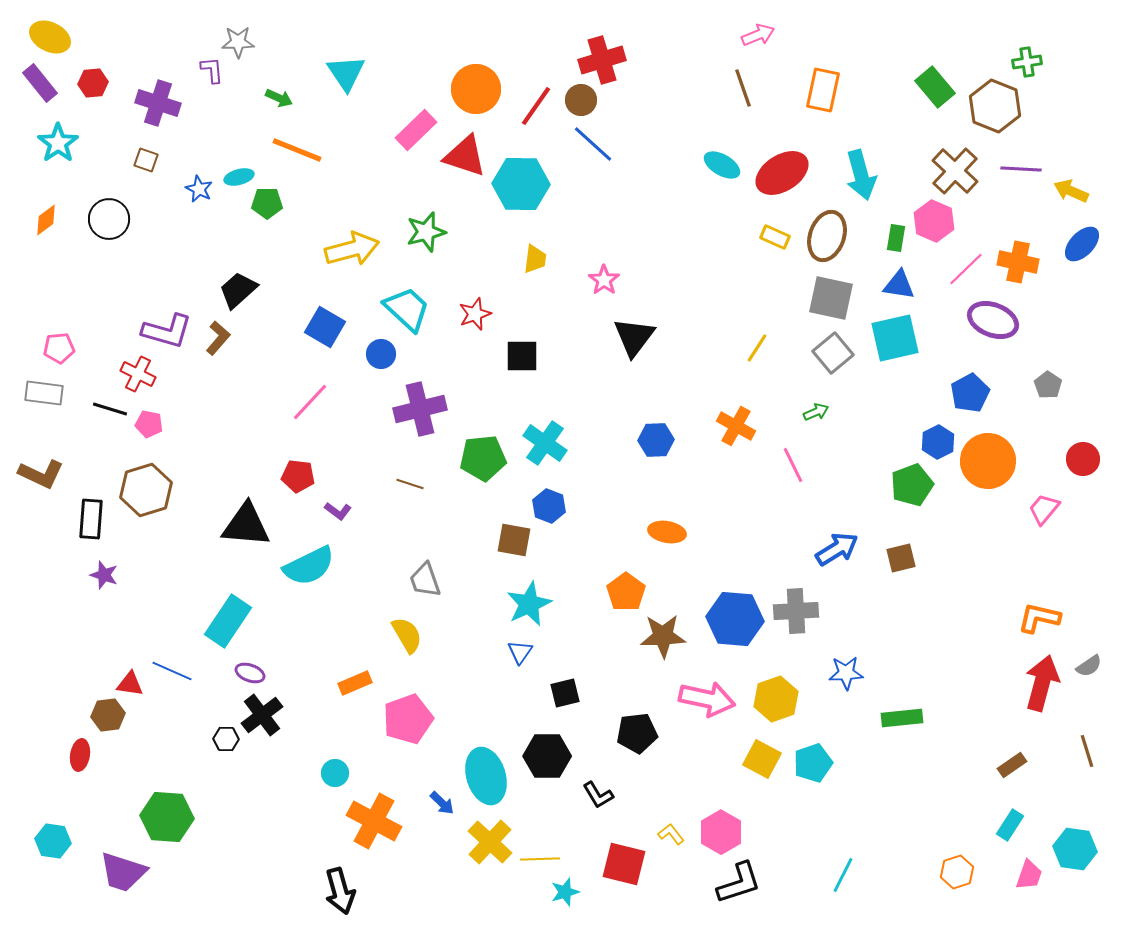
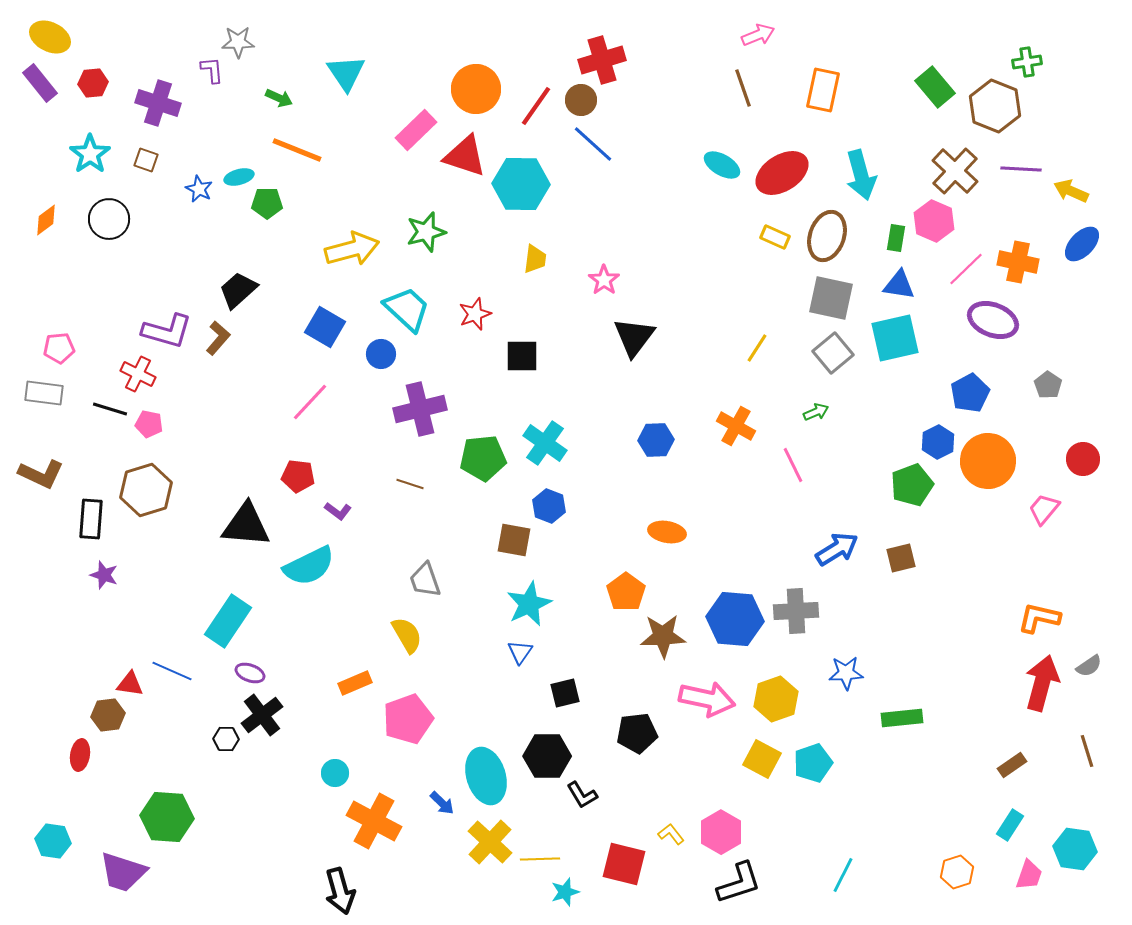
cyan star at (58, 143): moved 32 px right, 11 px down
black L-shape at (598, 795): moved 16 px left
